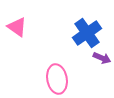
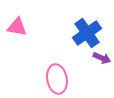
pink triangle: rotated 25 degrees counterclockwise
